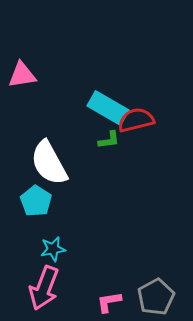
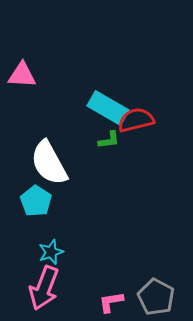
pink triangle: rotated 12 degrees clockwise
cyan star: moved 2 px left, 3 px down; rotated 10 degrees counterclockwise
gray pentagon: rotated 15 degrees counterclockwise
pink L-shape: moved 2 px right
